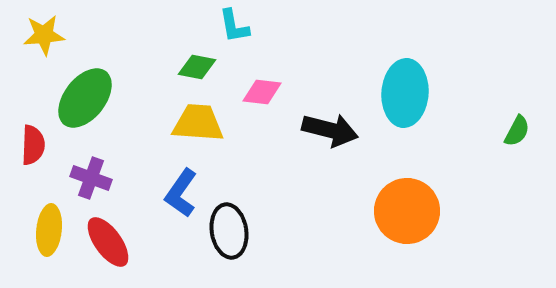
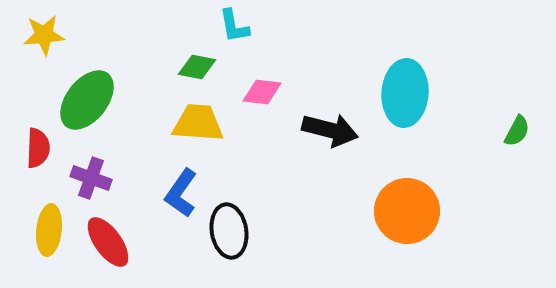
green ellipse: moved 2 px right, 2 px down
red semicircle: moved 5 px right, 3 px down
